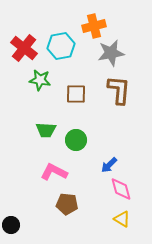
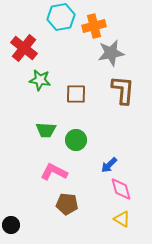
cyan hexagon: moved 29 px up
brown L-shape: moved 4 px right
